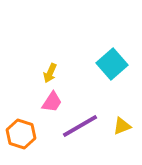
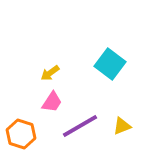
cyan square: moved 2 px left; rotated 12 degrees counterclockwise
yellow arrow: rotated 30 degrees clockwise
